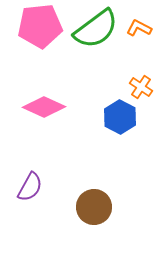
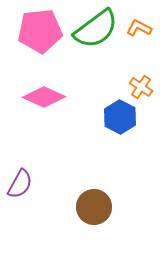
pink pentagon: moved 5 px down
pink diamond: moved 10 px up
purple semicircle: moved 10 px left, 3 px up
